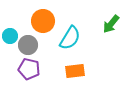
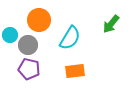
orange circle: moved 4 px left, 1 px up
cyan circle: moved 1 px up
